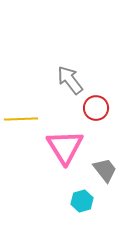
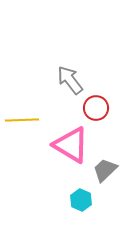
yellow line: moved 1 px right, 1 px down
pink triangle: moved 6 px right, 2 px up; rotated 27 degrees counterclockwise
gray trapezoid: rotated 96 degrees counterclockwise
cyan hexagon: moved 1 px left, 1 px up; rotated 20 degrees counterclockwise
